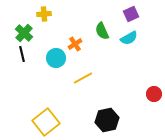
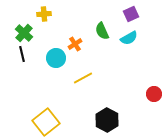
black hexagon: rotated 20 degrees counterclockwise
